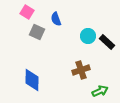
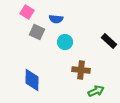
blue semicircle: rotated 64 degrees counterclockwise
cyan circle: moved 23 px left, 6 px down
black rectangle: moved 2 px right, 1 px up
brown cross: rotated 24 degrees clockwise
green arrow: moved 4 px left
